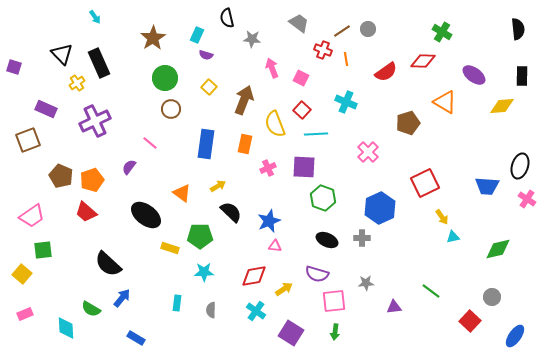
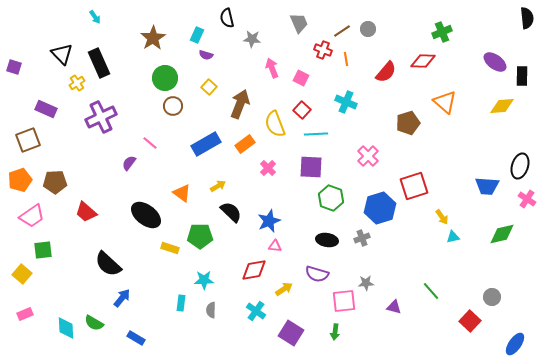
gray trapezoid at (299, 23): rotated 30 degrees clockwise
black semicircle at (518, 29): moved 9 px right, 11 px up
green cross at (442, 32): rotated 36 degrees clockwise
red semicircle at (386, 72): rotated 15 degrees counterclockwise
purple ellipse at (474, 75): moved 21 px right, 13 px up
brown arrow at (244, 100): moved 4 px left, 4 px down
orange triangle at (445, 102): rotated 10 degrees clockwise
brown circle at (171, 109): moved 2 px right, 3 px up
purple cross at (95, 121): moved 6 px right, 4 px up
blue rectangle at (206, 144): rotated 52 degrees clockwise
orange rectangle at (245, 144): rotated 42 degrees clockwise
pink cross at (368, 152): moved 4 px down
purple semicircle at (129, 167): moved 4 px up
purple square at (304, 167): moved 7 px right
pink cross at (268, 168): rotated 21 degrees counterclockwise
brown pentagon at (61, 176): moved 6 px left, 6 px down; rotated 25 degrees counterclockwise
orange pentagon at (92, 180): moved 72 px left
red square at (425, 183): moved 11 px left, 3 px down; rotated 8 degrees clockwise
green hexagon at (323, 198): moved 8 px right
blue hexagon at (380, 208): rotated 8 degrees clockwise
gray cross at (362, 238): rotated 21 degrees counterclockwise
black ellipse at (327, 240): rotated 15 degrees counterclockwise
green diamond at (498, 249): moved 4 px right, 15 px up
cyan star at (204, 272): moved 8 px down
red diamond at (254, 276): moved 6 px up
green line at (431, 291): rotated 12 degrees clockwise
pink square at (334, 301): moved 10 px right
cyan rectangle at (177, 303): moved 4 px right
purple triangle at (394, 307): rotated 21 degrees clockwise
green semicircle at (91, 309): moved 3 px right, 14 px down
blue ellipse at (515, 336): moved 8 px down
